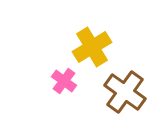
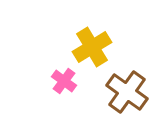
brown cross: moved 2 px right
